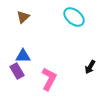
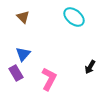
brown triangle: rotated 32 degrees counterclockwise
blue triangle: moved 2 px up; rotated 49 degrees counterclockwise
purple rectangle: moved 1 px left, 2 px down
